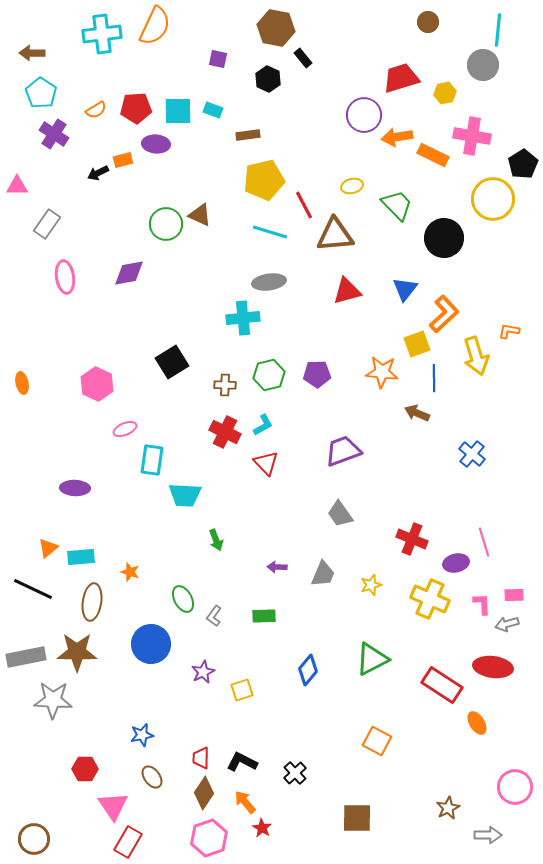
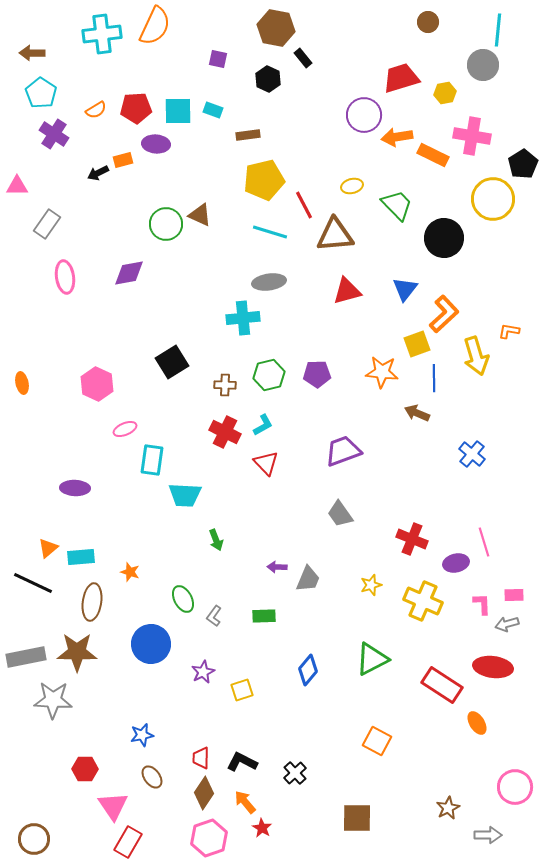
gray trapezoid at (323, 574): moved 15 px left, 5 px down
black line at (33, 589): moved 6 px up
yellow cross at (430, 599): moved 7 px left, 2 px down
